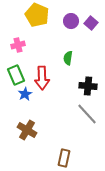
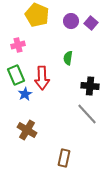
black cross: moved 2 px right
